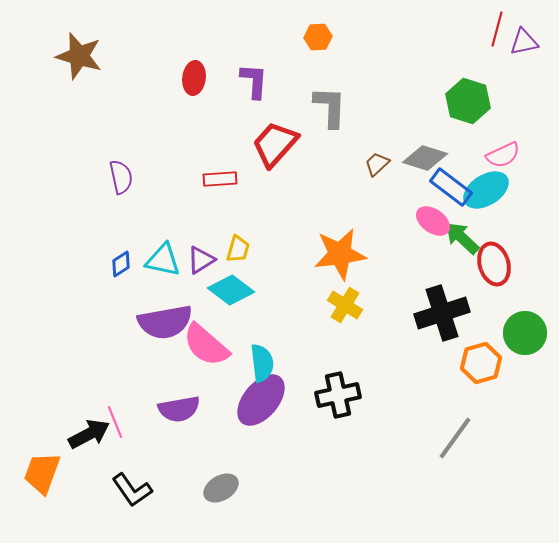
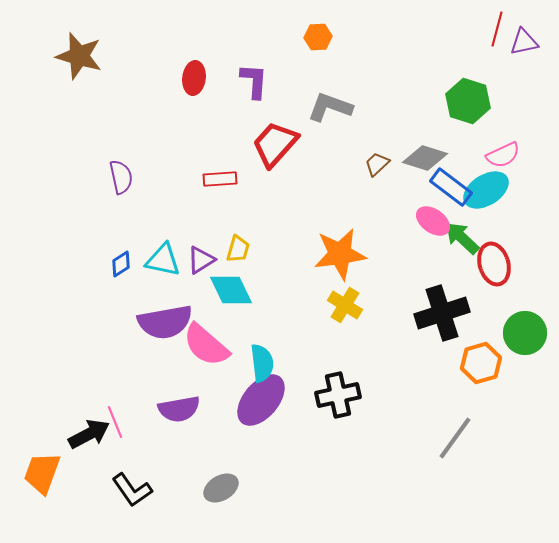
gray L-shape at (330, 107): rotated 72 degrees counterclockwise
cyan diamond at (231, 290): rotated 27 degrees clockwise
